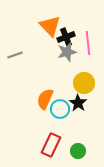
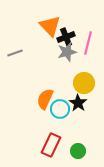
pink line: rotated 20 degrees clockwise
gray line: moved 2 px up
